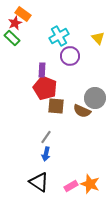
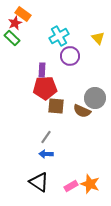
red pentagon: rotated 25 degrees counterclockwise
blue arrow: rotated 80 degrees clockwise
